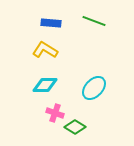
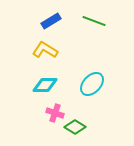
blue rectangle: moved 2 px up; rotated 36 degrees counterclockwise
cyan ellipse: moved 2 px left, 4 px up
